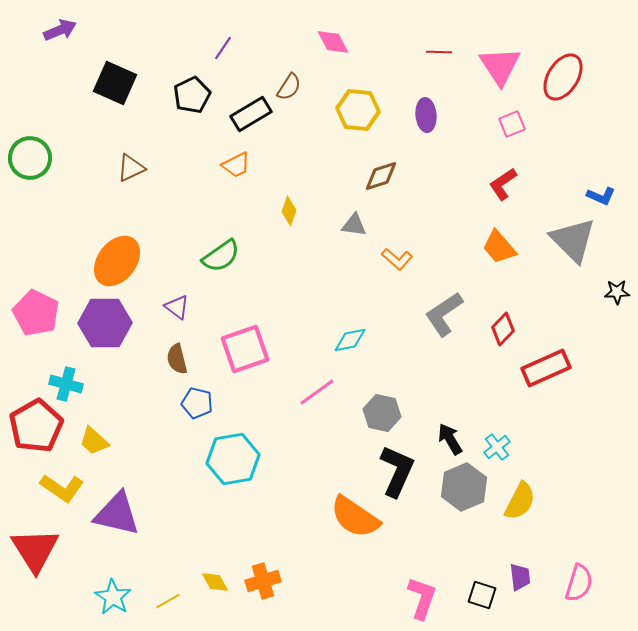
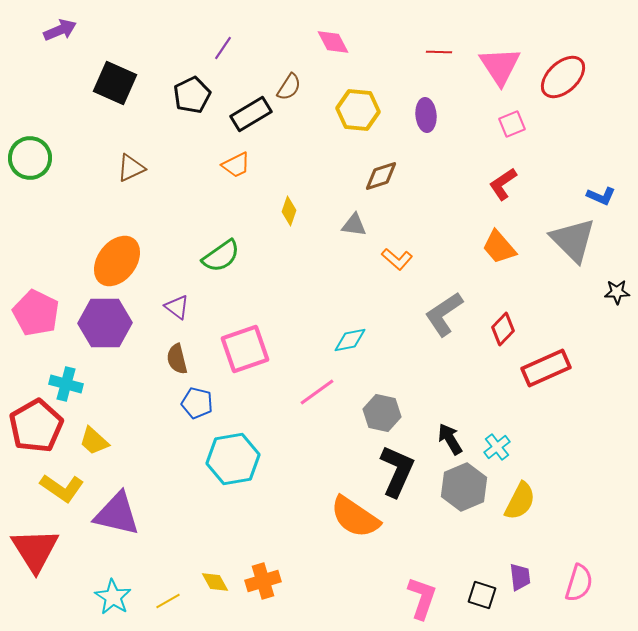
red ellipse at (563, 77): rotated 15 degrees clockwise
